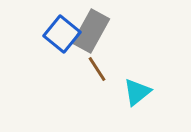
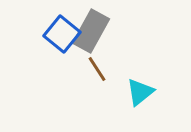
cyan triangle: moved 3 px right
